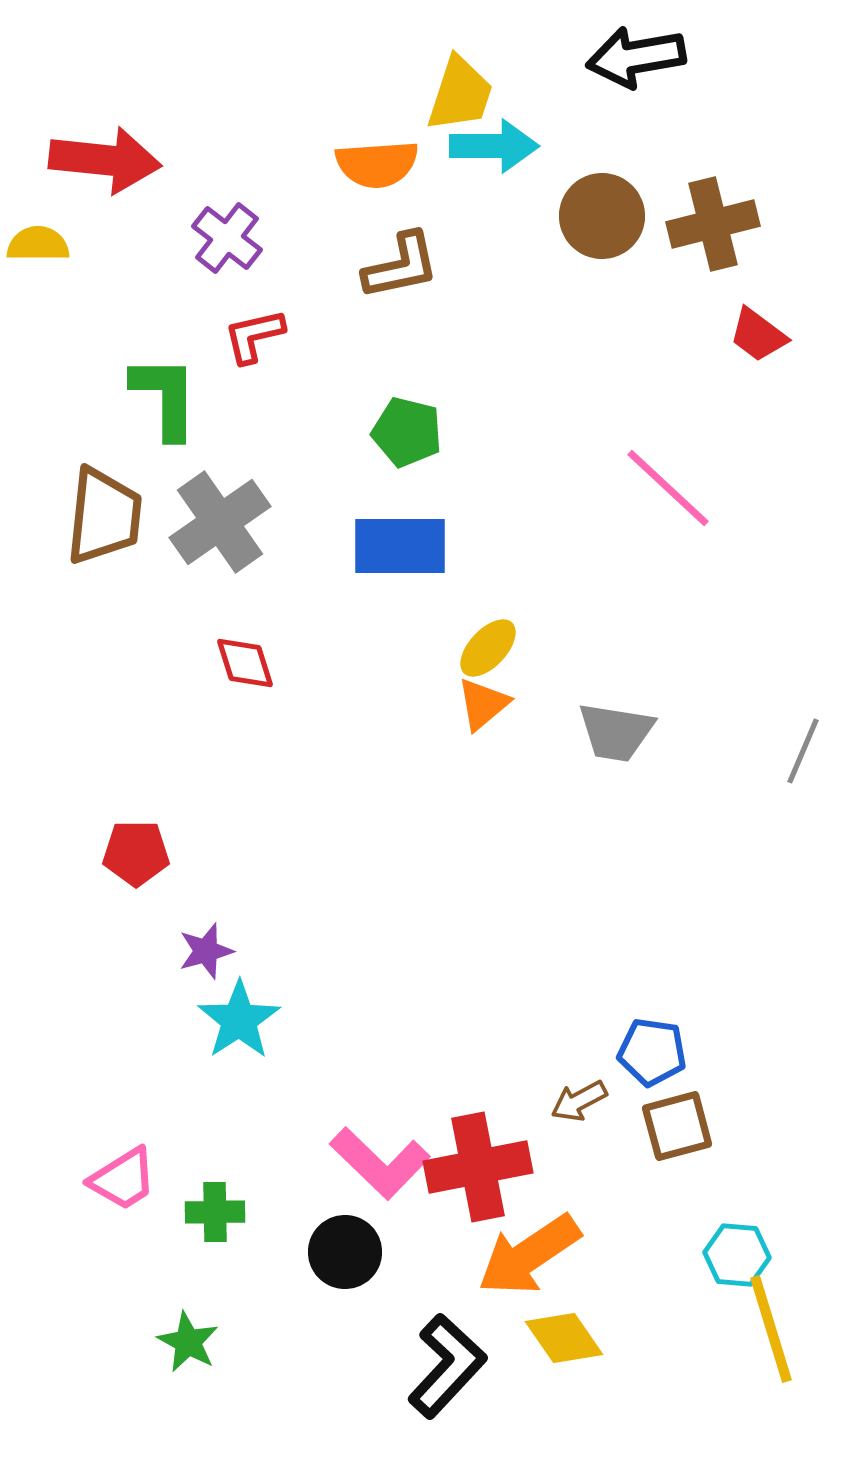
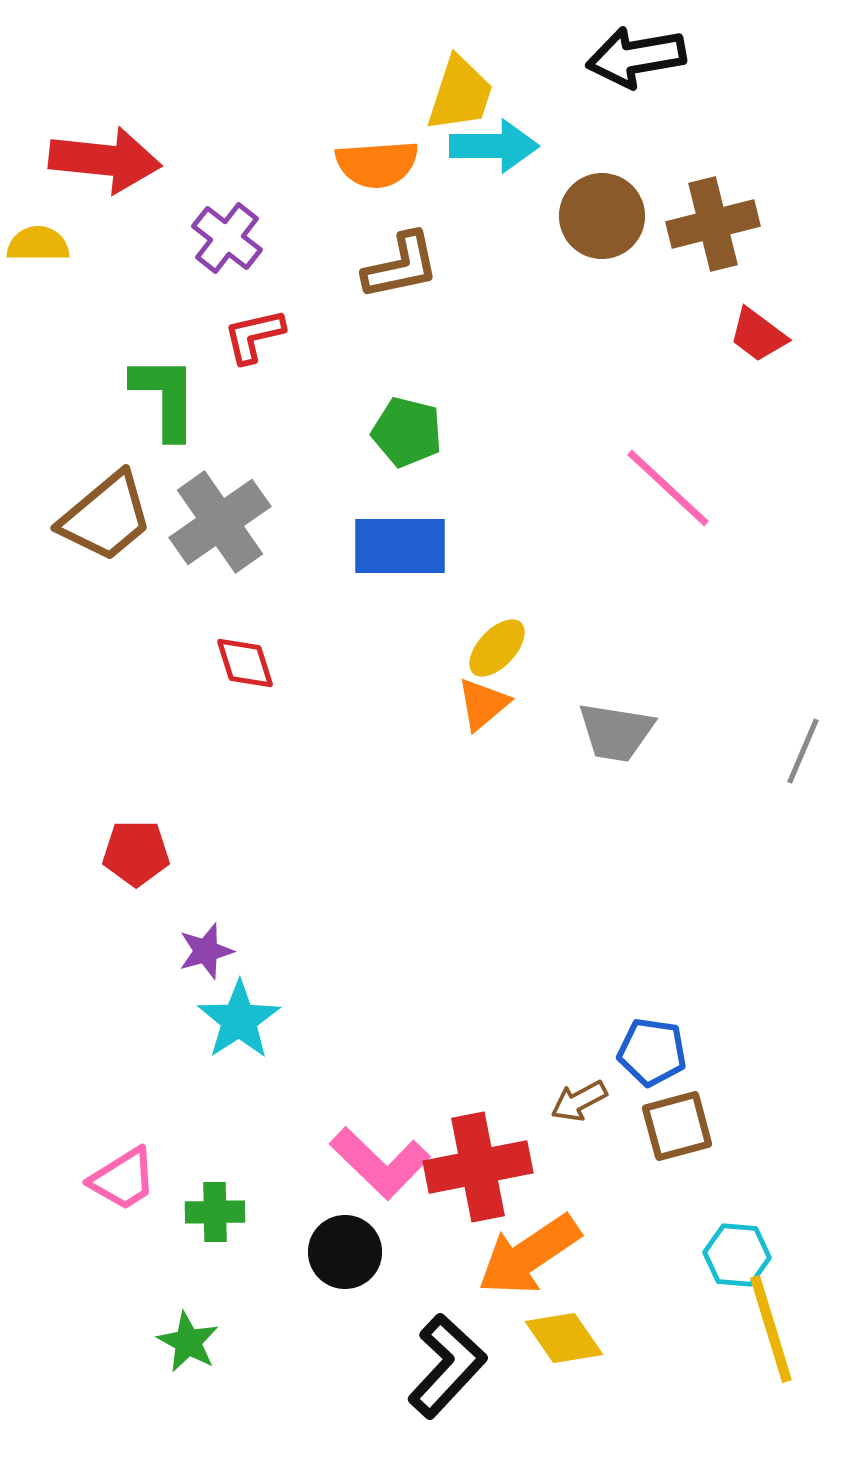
brown trapezoid: moved 2 px right, 1 px down; rotated 44 degrees clockwise
yellow ellipse: moved 9 px right
